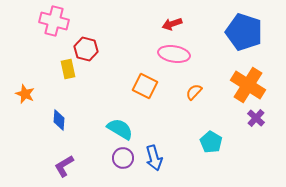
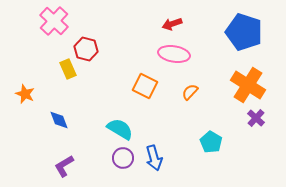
pink cross: rotated 28 degrees clockwise
yellow rectangle: rotated 12 degrees counterclockwise
orange semicircle: moved 4 px left
blue diamond: rotated 25 degrees counterclockwise
